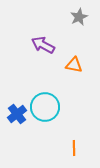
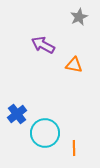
cyan circle: moved 26 px down
